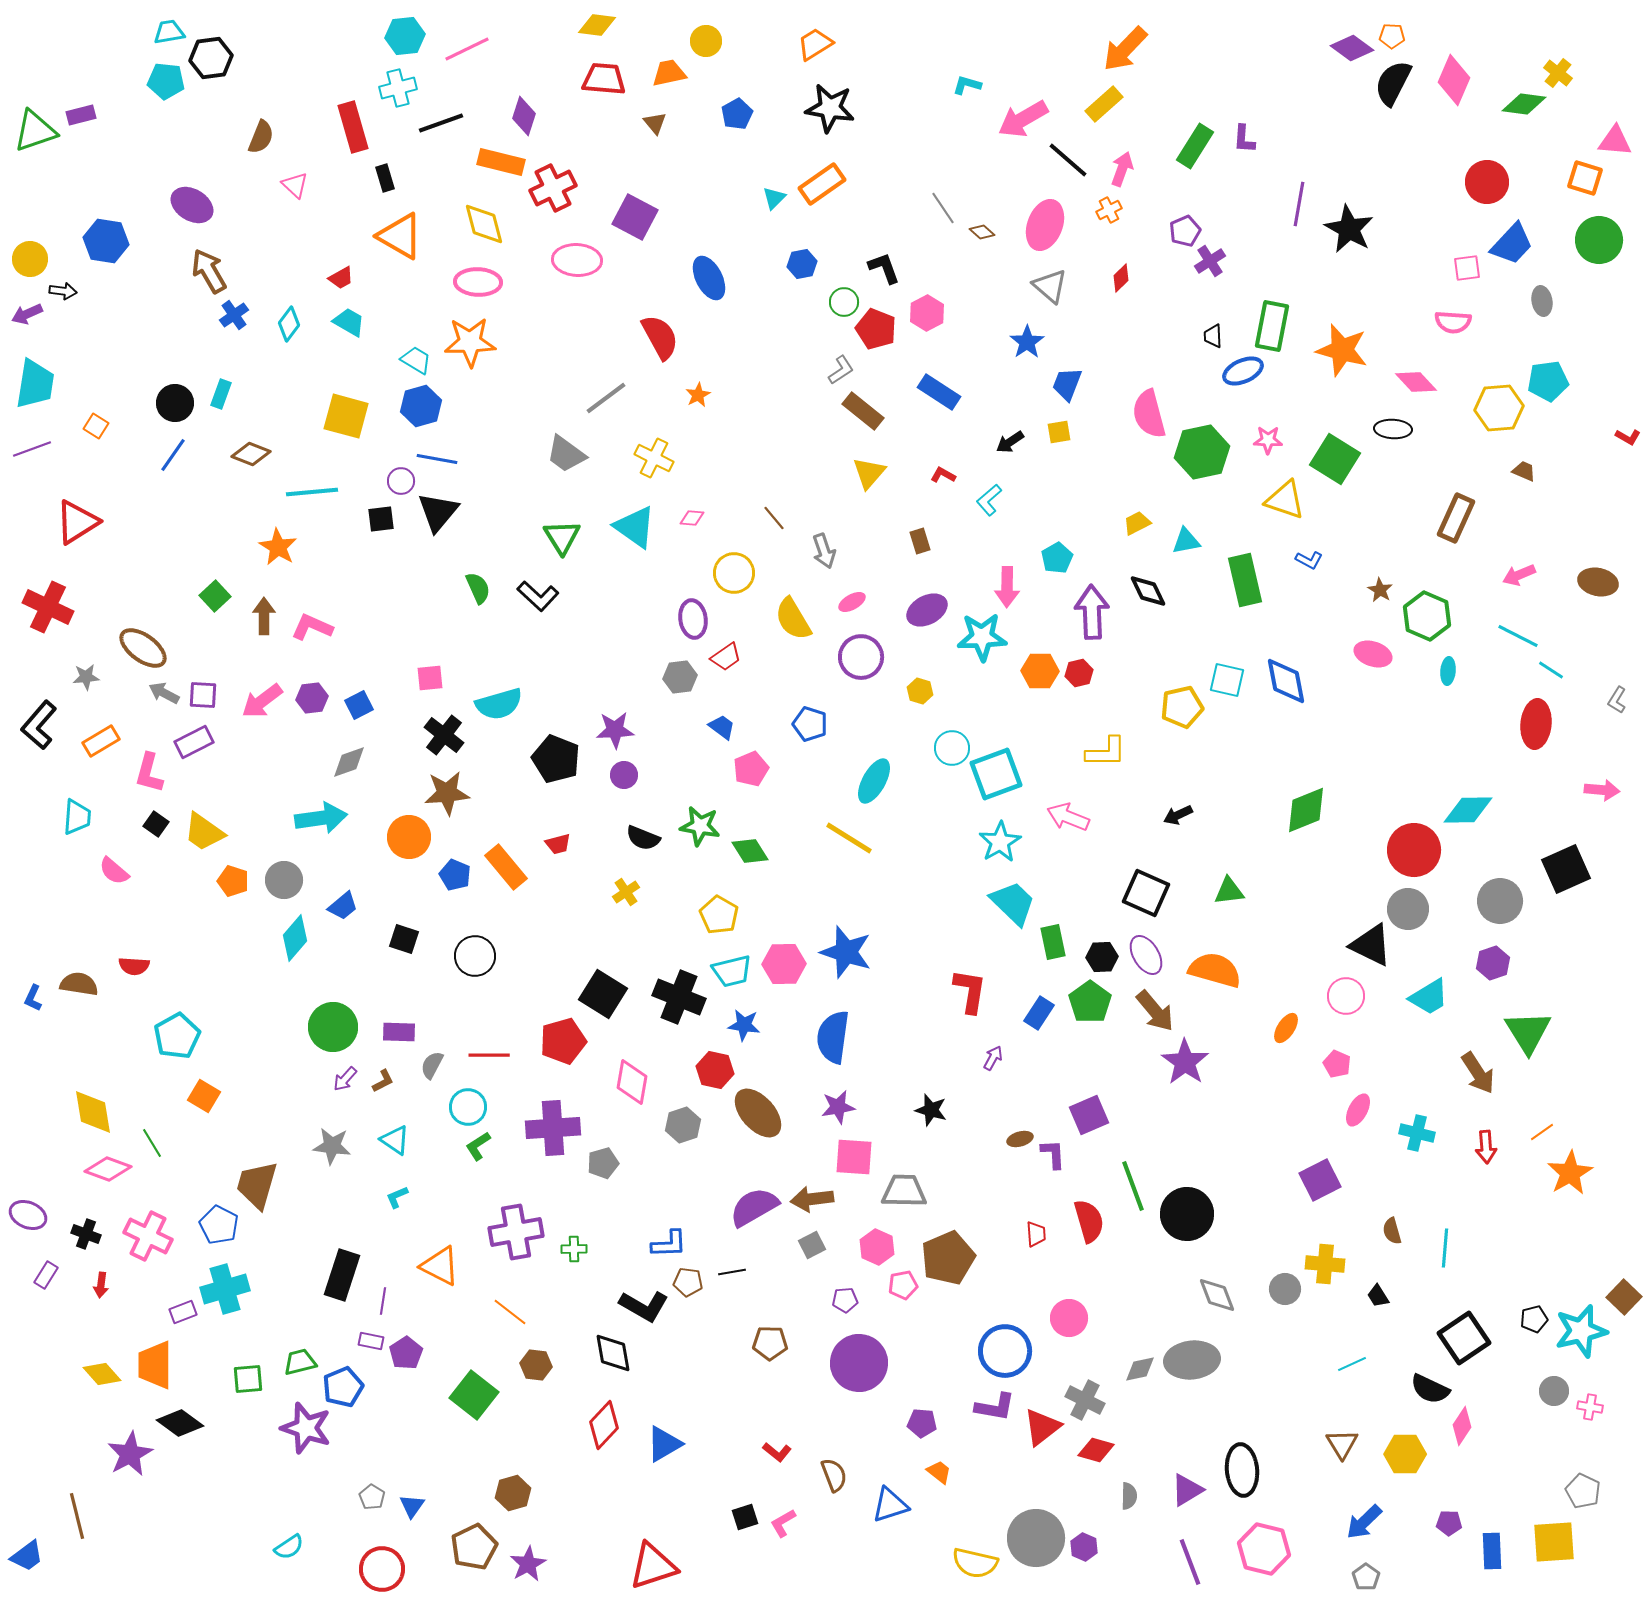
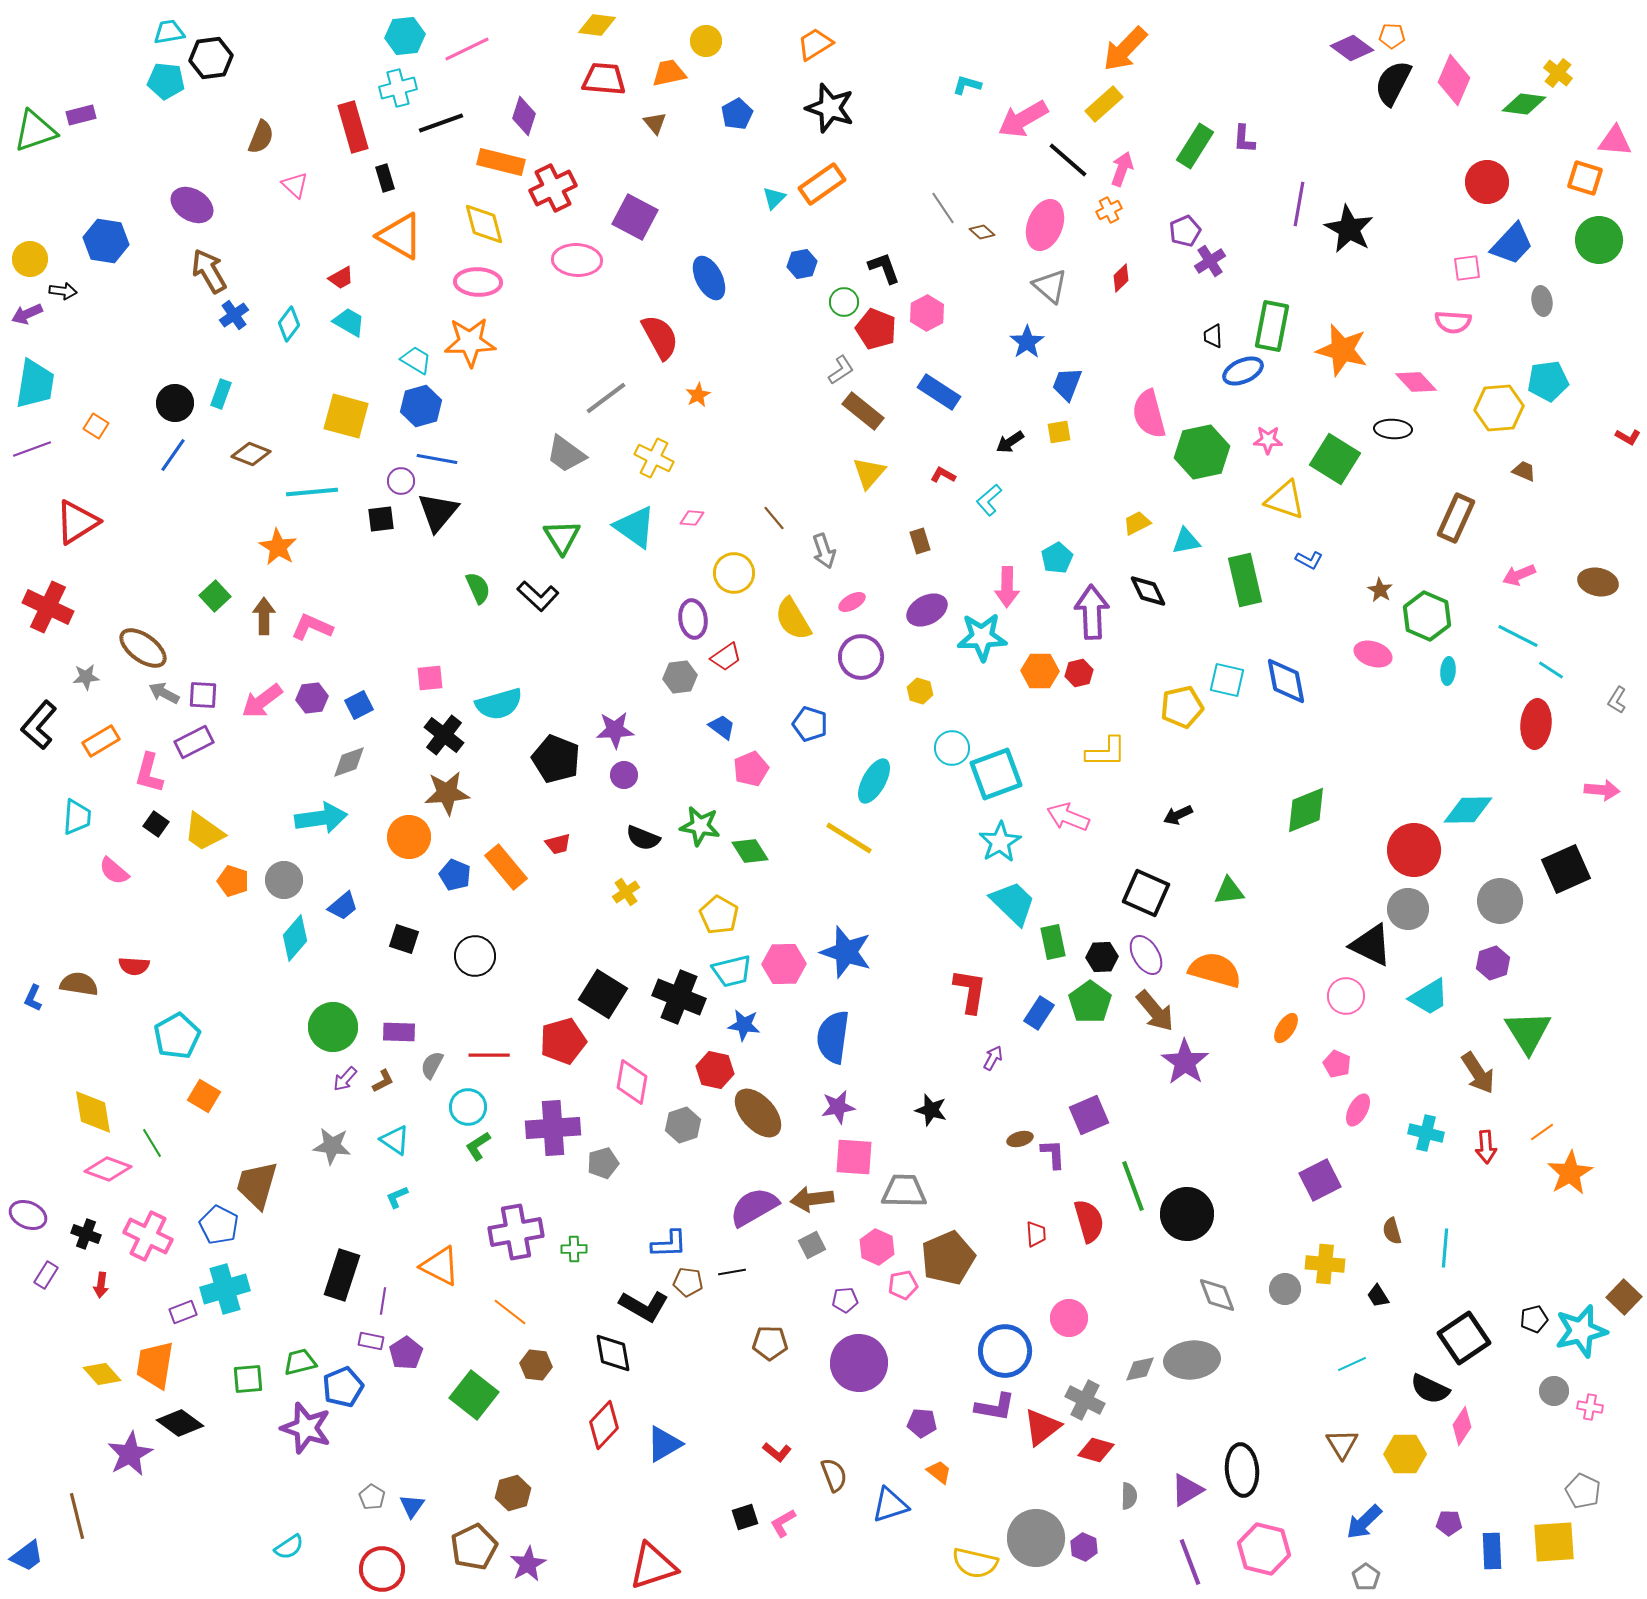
black star at (830, 108): rotated 9 degrees clockwise
cyan cross at (1417, 1133): moved 9 px right
orange trapezoid at (155, 1365): rotated 9 degrees clockwise
